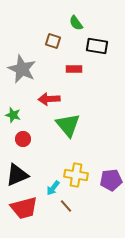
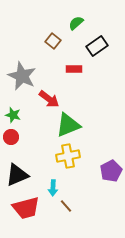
green semicircle: rotated 84 degrees clockwise
brown square: rotated 21 degrees clockwise
black rectangle: rotated 45 degrees counterclockwise
gray star: moved 7 px down
red arrow: rotated 140 degrees counterclockwise
green triangle: rotated 48 degrees clockwise
red circle: moved 12 px left, 2 px up
yellow cross: moved 8 px left, 19 px up; rotated 20 degrees counterclockwise
purple pentagon: moved 9 px up; rotated 20 degrees counterclockwise
cyan arrow: rotated 35 degrees counterclockwise
red trapezoid: moved 2 px right
